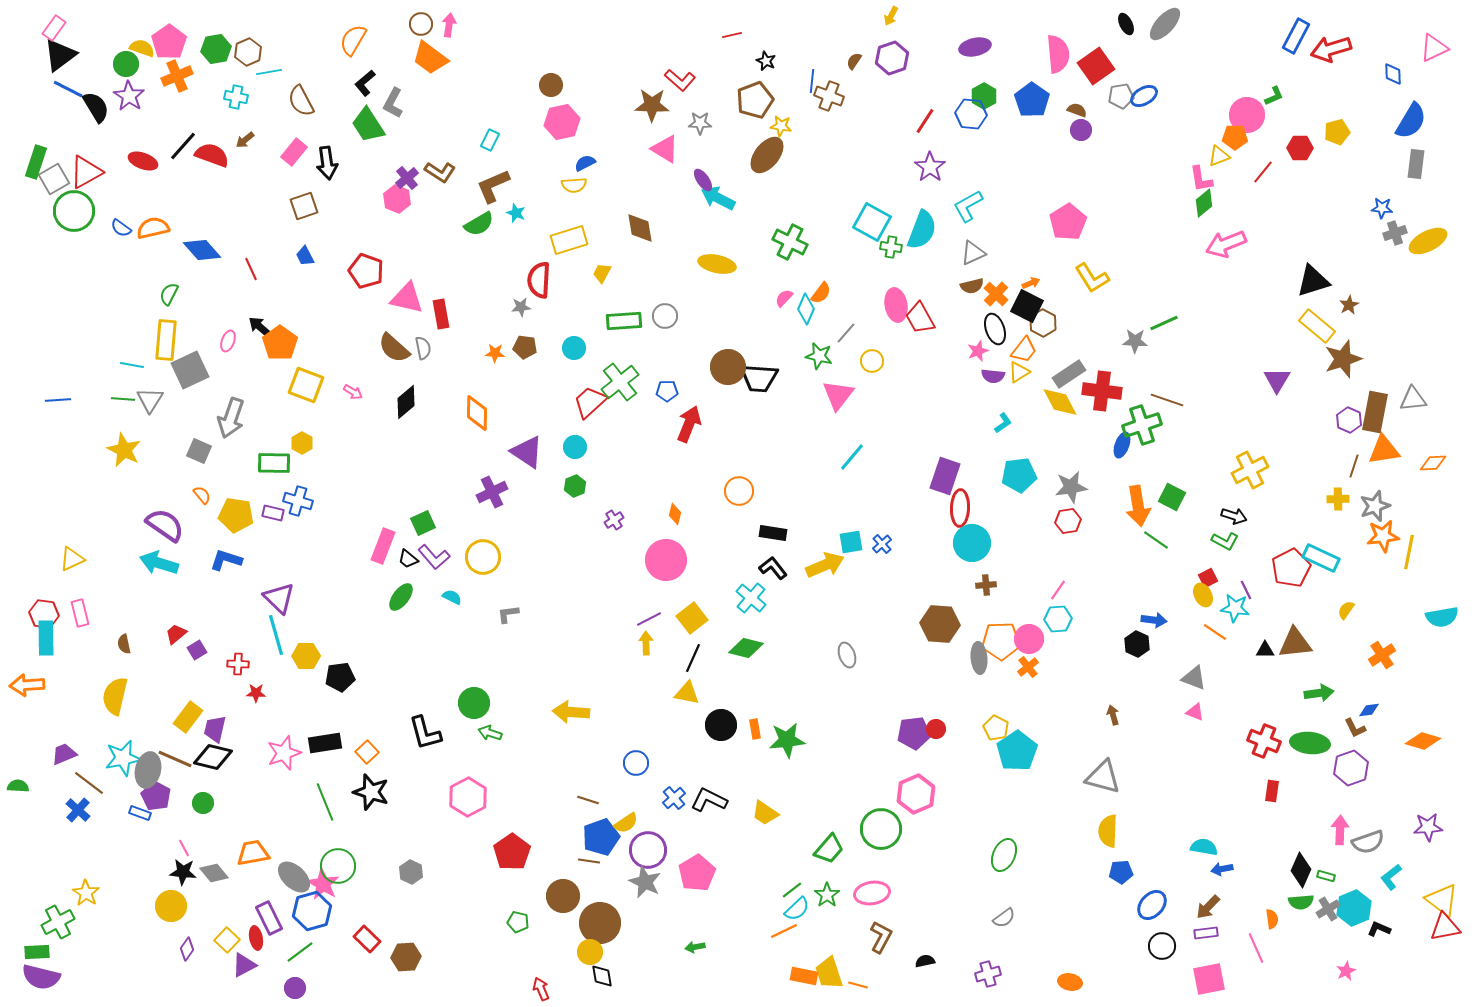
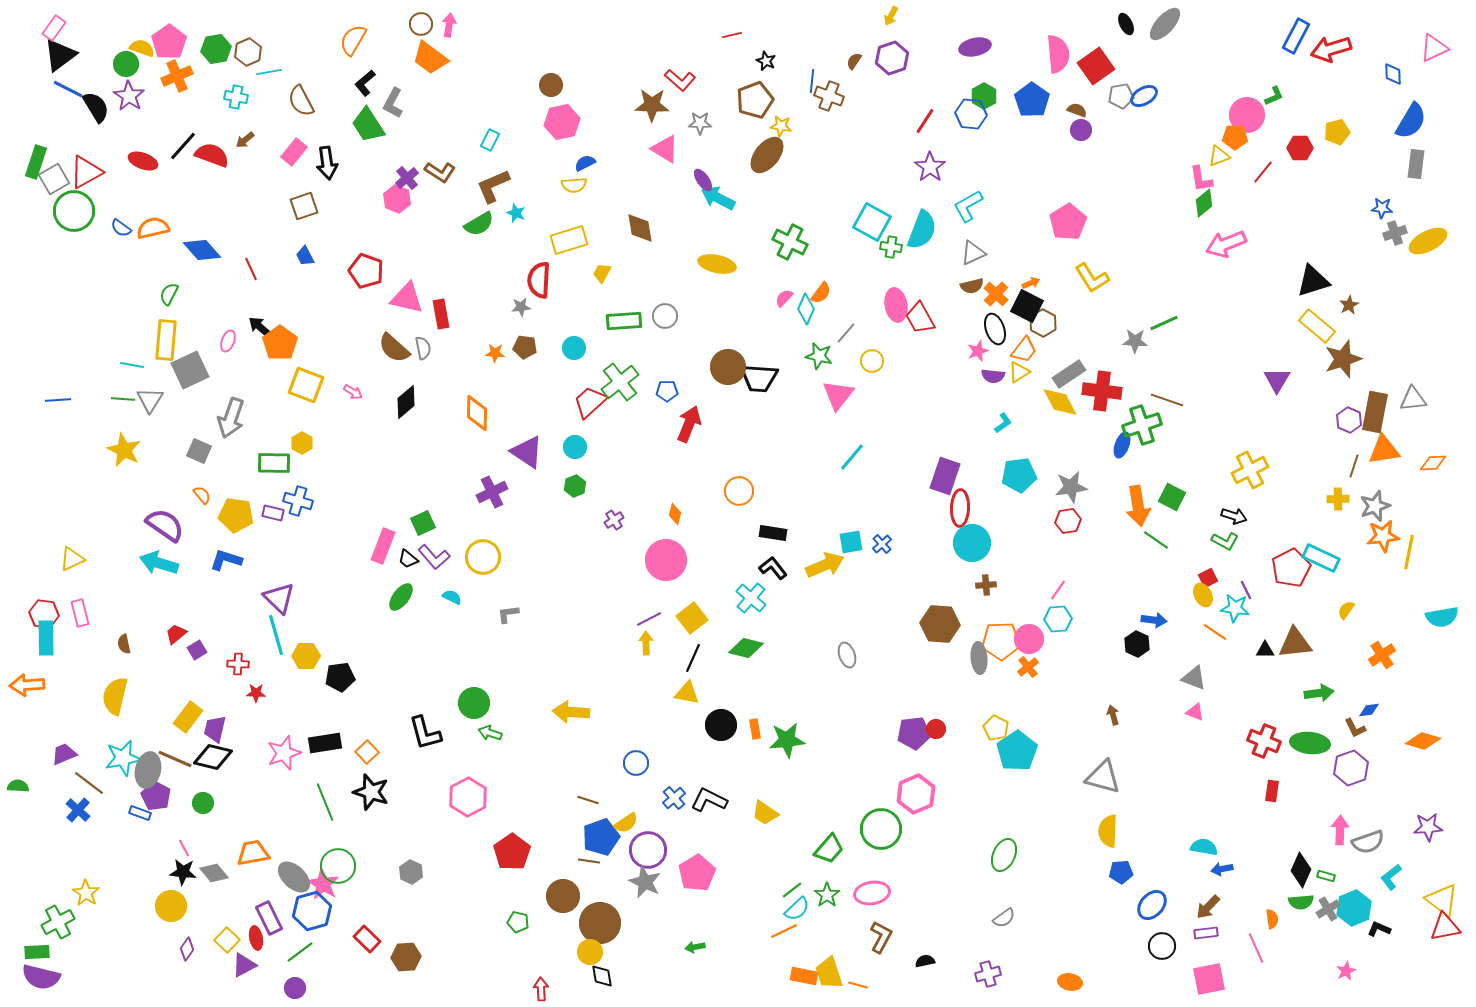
red arrow at (541, 989): rotated 20 degrees clockwise
